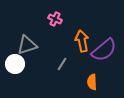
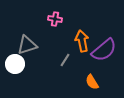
pink cross: rotated 16 degrees counterclockwise
gray line: moved 3 px right, 4 px up
orange semicircle: rotated 28 degrees counterclockwise
